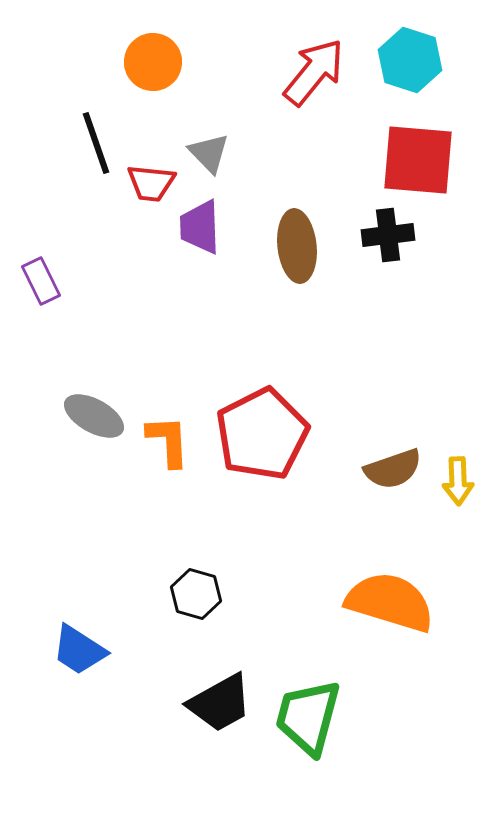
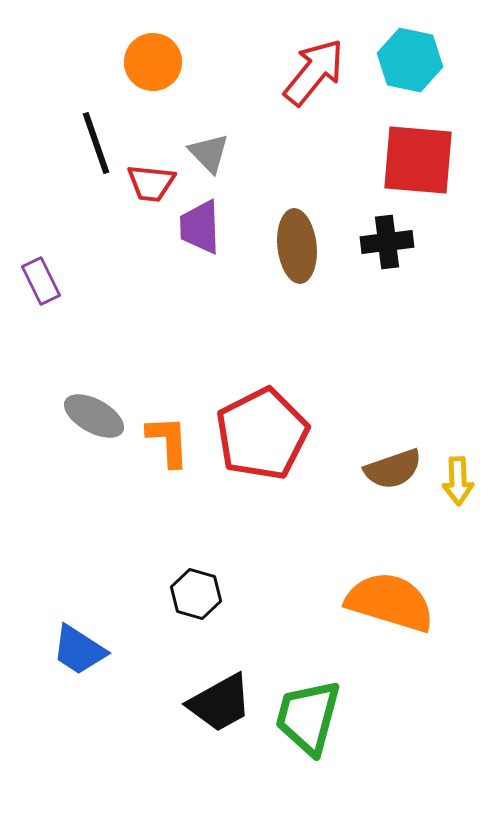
cyan hexagon: rotated 6 degrees counterclockwise
black cross: moved 1 px left, 7 px down
